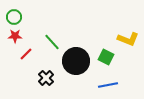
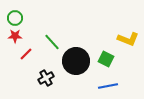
green circle: moved 1 px right, 1 px down
green square: moved 2 px down
black cross: rotated 14 degrees clockwise
blue line: moved 1 px down
